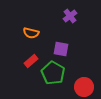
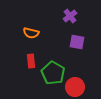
purple square: moved 16 px right, 7 px up
red rectangle: rotated 56 degrees counterclockwise
red circle: moved 9 px left
